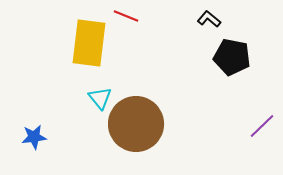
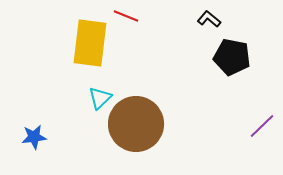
yellow rectangle: moved 1 px right
cyan triangle: rotated 25 degrees clockwise
